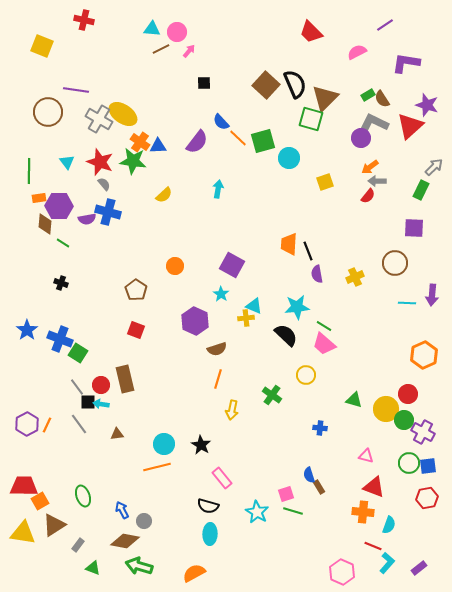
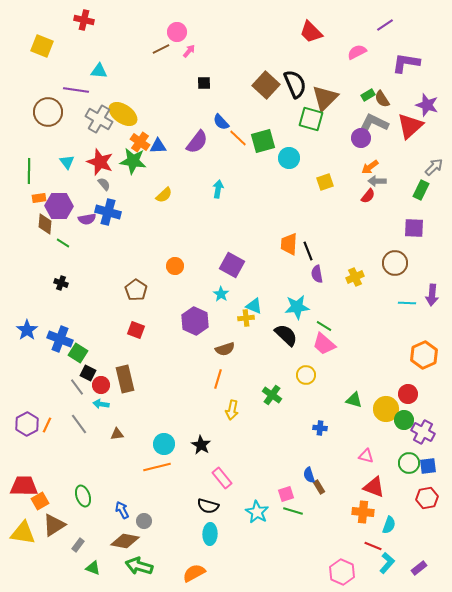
cyan triangle at (152, 29): moved 53 px left, 42 px down
brown semicircle at (217, 349): moved 8 px right
black square at (88, 402): moved 29 px up; rotated 28 degrees clockwise
